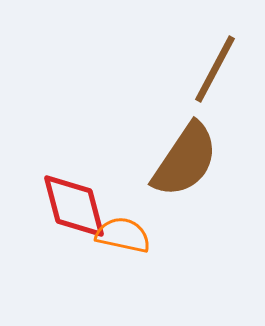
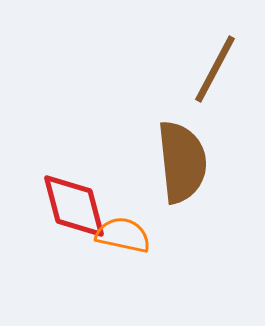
brown semicircle: moved 3 px left, 2 px down; rotated 40 degrees counterclockwise
